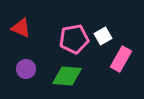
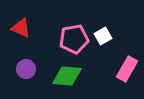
pink rectangle: moved 6 px right, 10 px down
